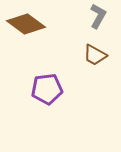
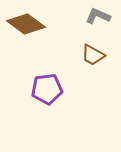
gray L-shape: rotated 95 degrees counterclockwise
brown trapezoid: moved 2 px left
